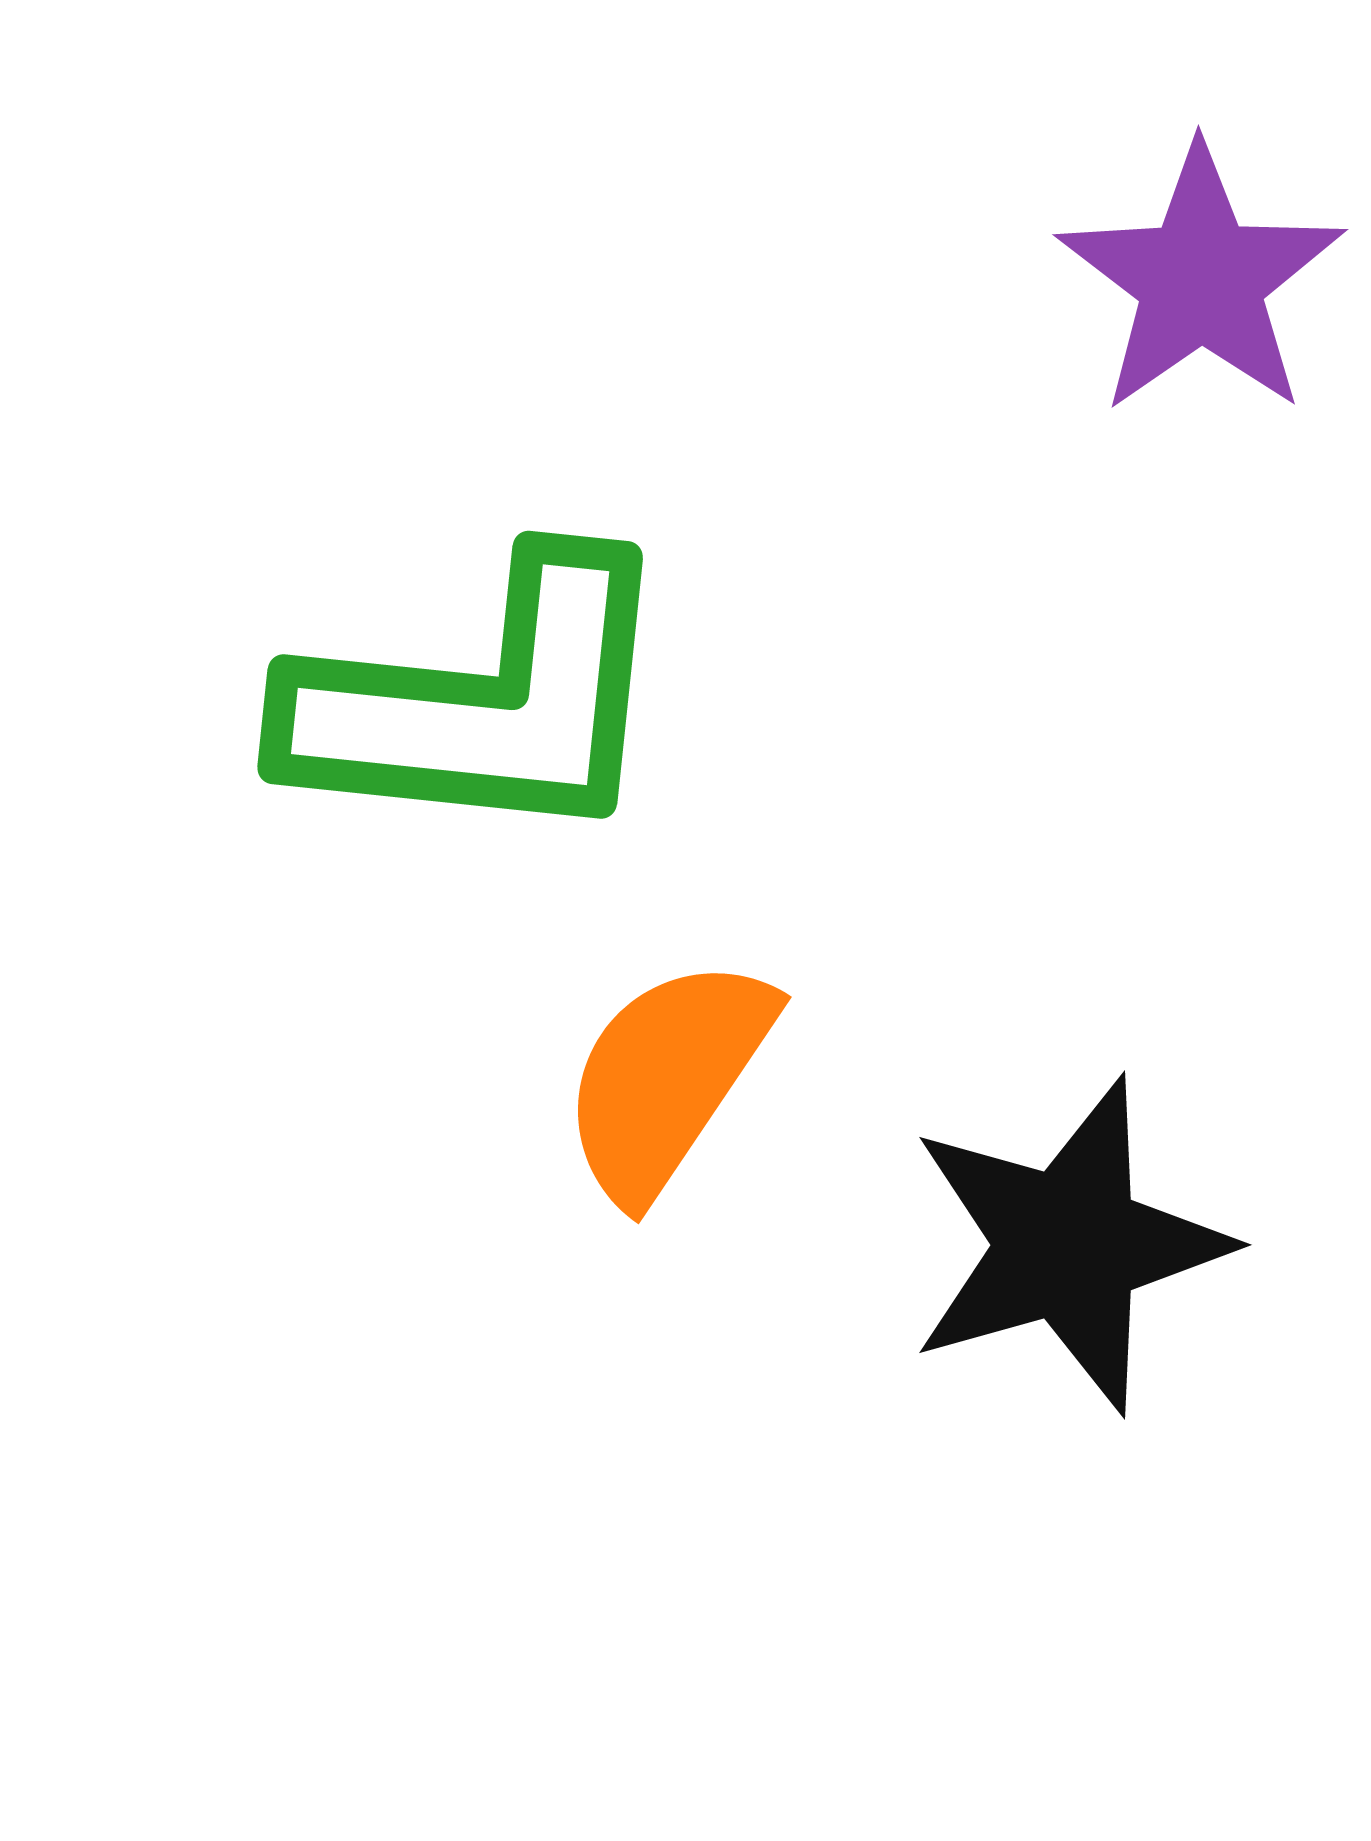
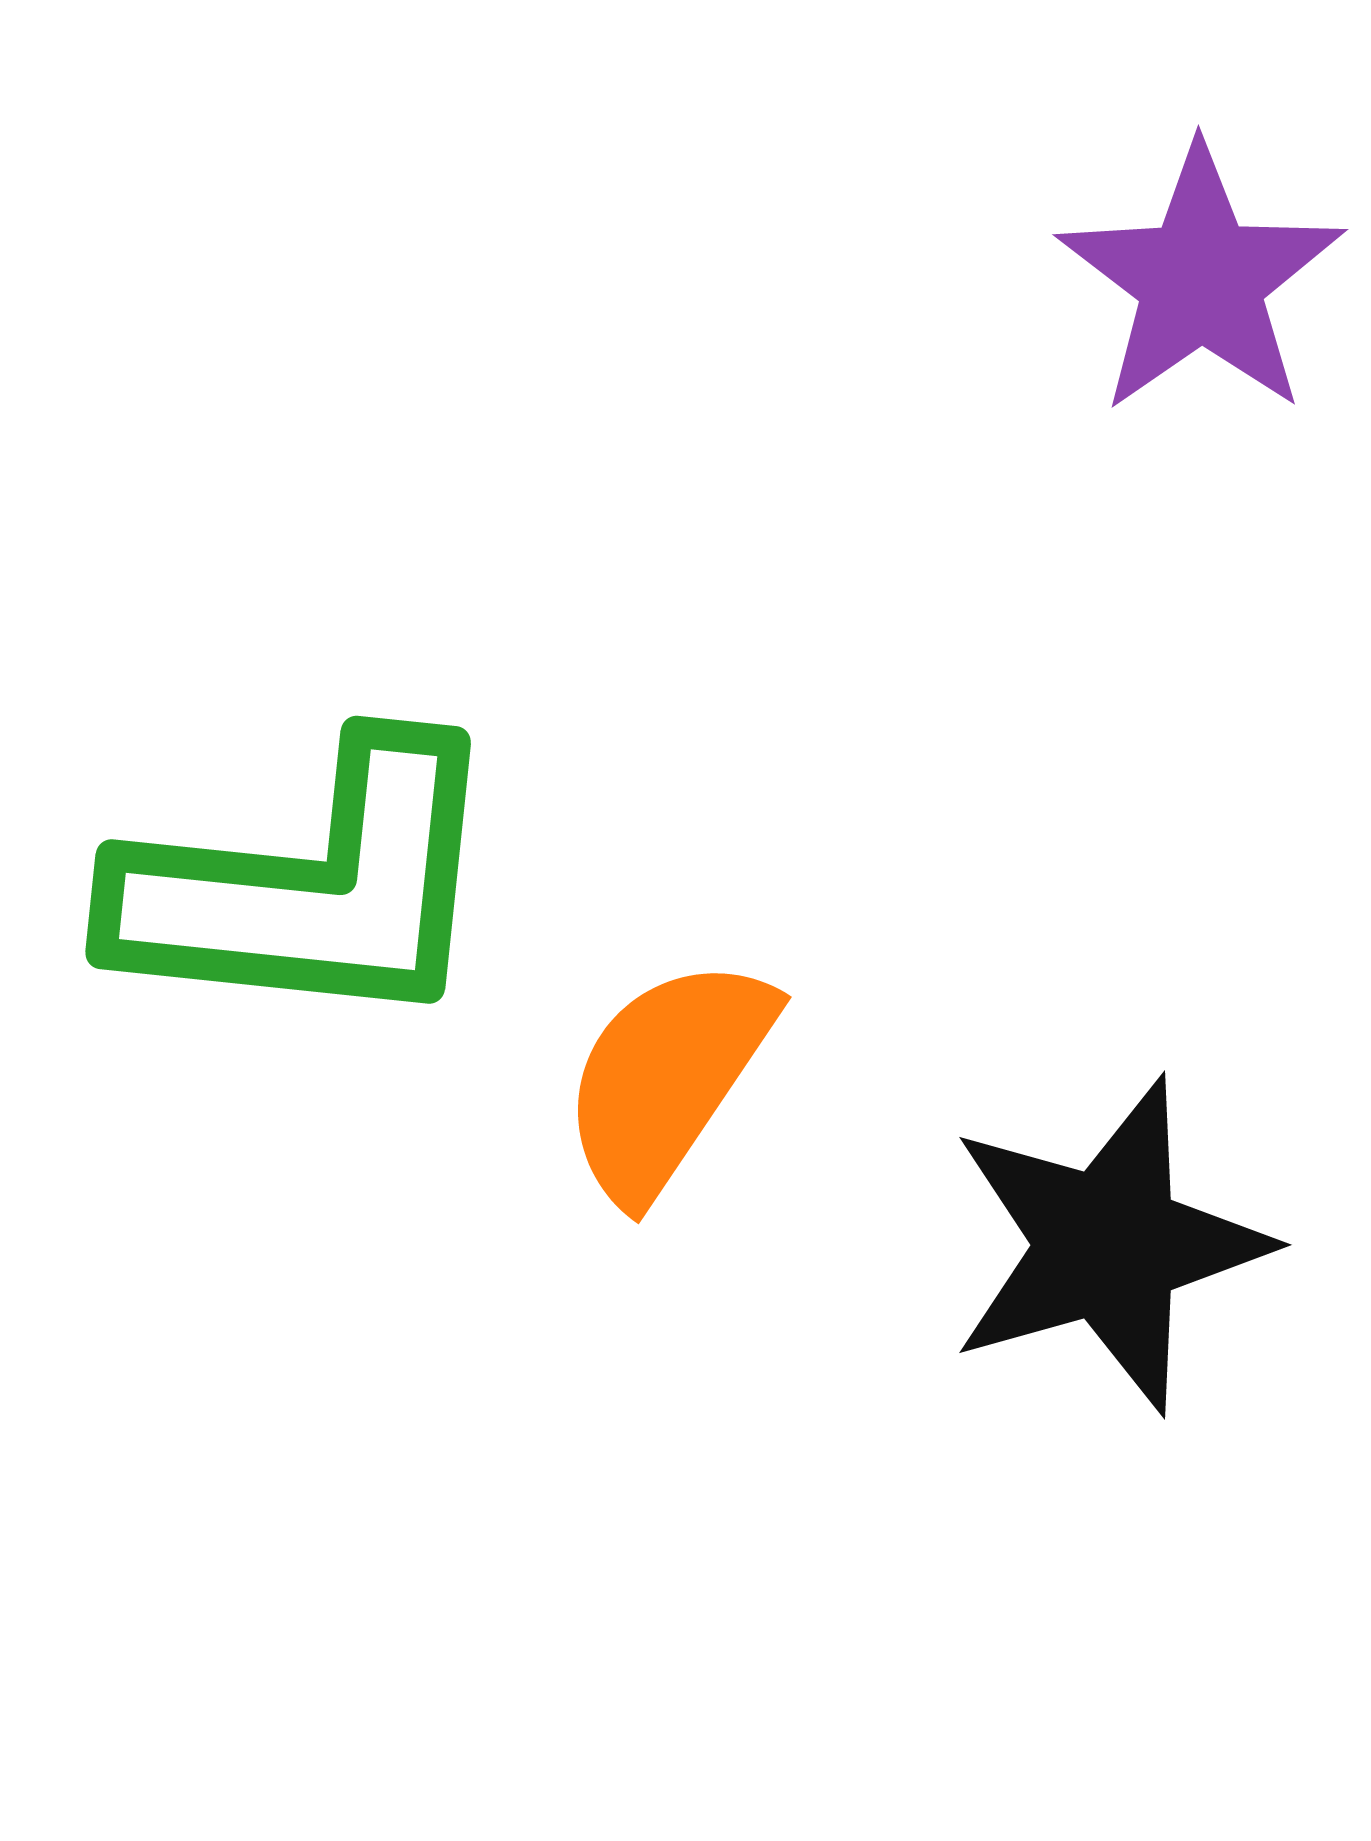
green L-shape: moved 172 px left, 185 px down
black star: moved 40 px right
